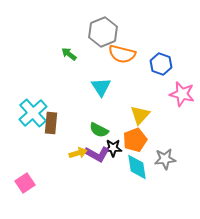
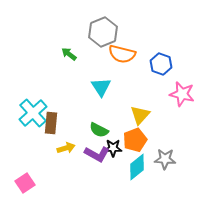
yellow arrow: moved 12 px left, 5 px up
gray star: rotated 10 degrees clockwise
cyan diamond: rotated 60 degrees clockwise
